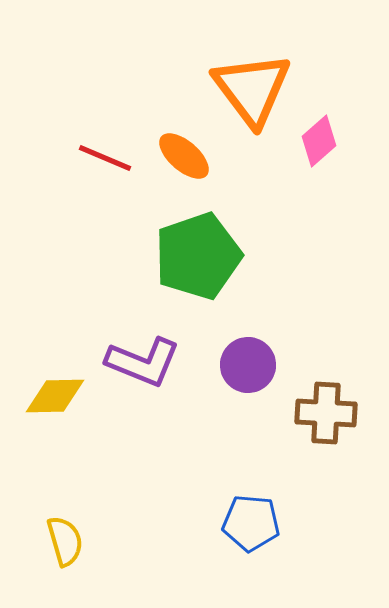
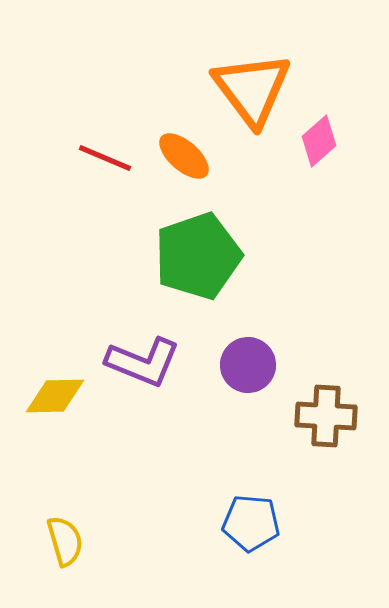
brown cross: moved 3 px down
